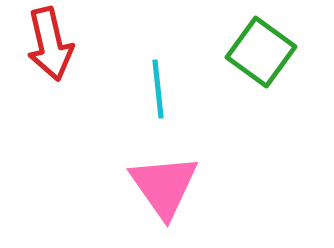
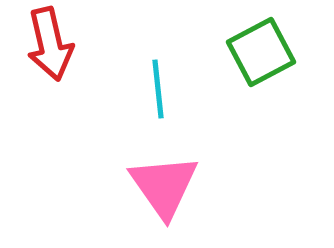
green square: rotated 26 degrees clockwise
